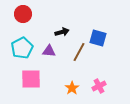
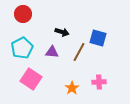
black arrow: rotated 32 degrees clockwise
purple triangle: moved 3 px right, 1 px down
pink square: rotated 35 degrees clockwise
pink cross: moved 4 px up; rotated 24 degrees clockwise
